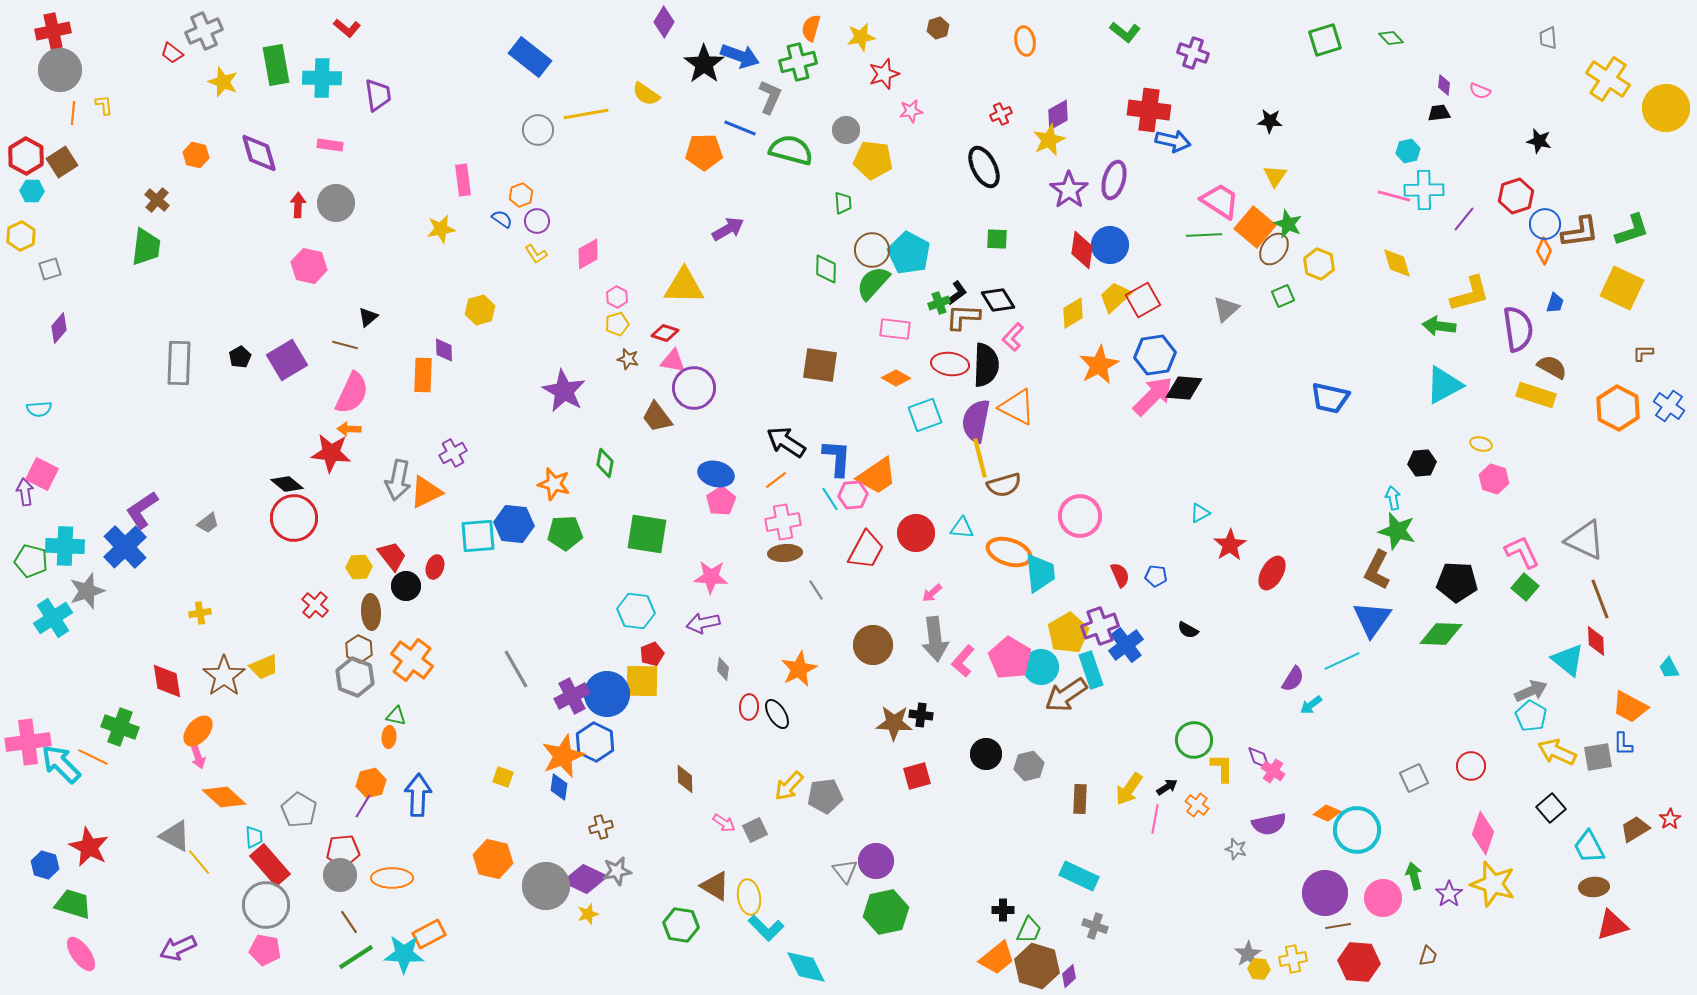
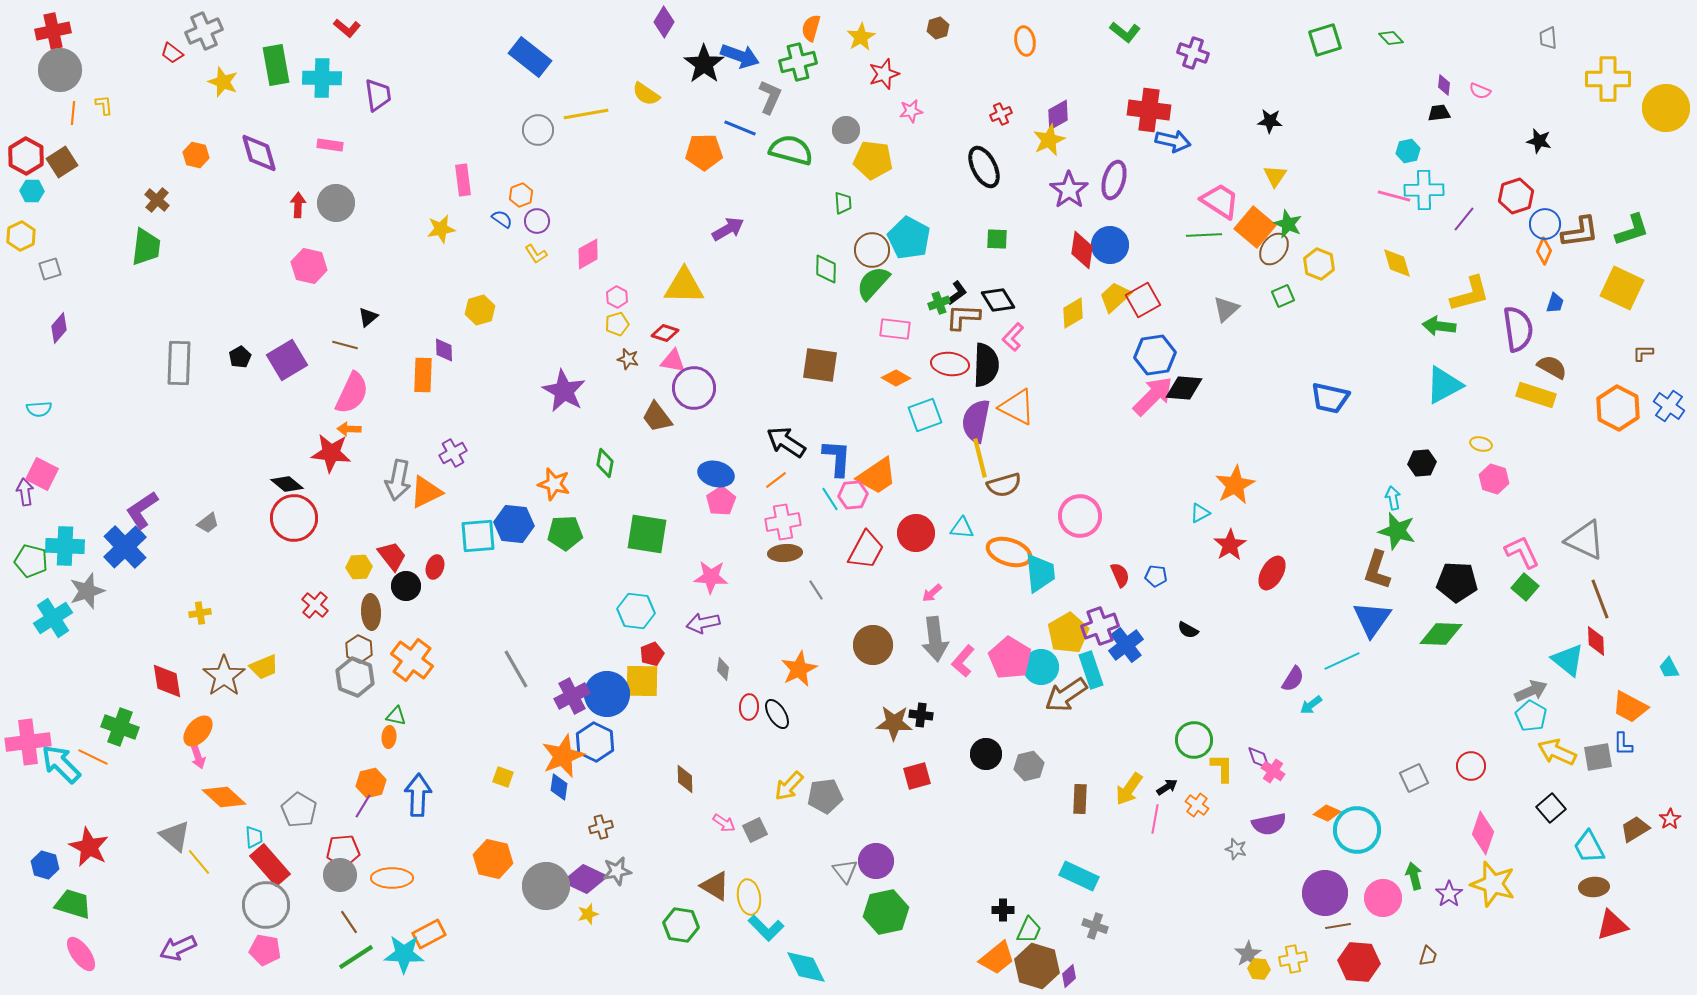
yellow star at (861, 37): rotated 20 degrees counterclockwise
yellow cross at (1608, 79): rotated 33 degrees counterclockwise
cyan pentagon at (909, 253): moved 15 px up
orange star at (1099, 365): moved 136 px right, 120 px down
brown L-shape at (1377, 570): rotated 9 degrees counterclockwise
gray triangle at (175, 836): rotated 12 degrees clockwise
